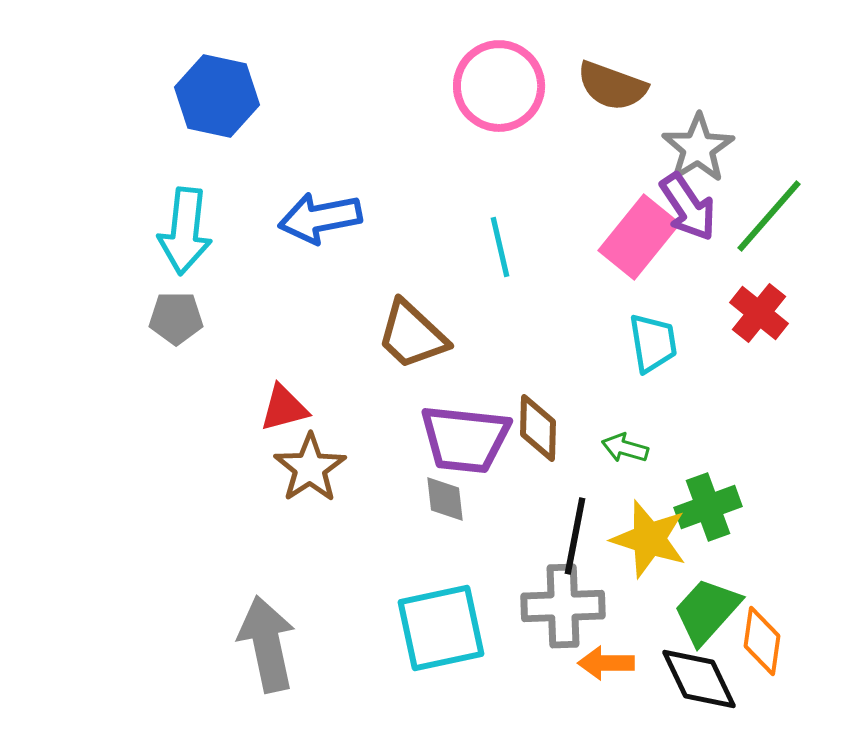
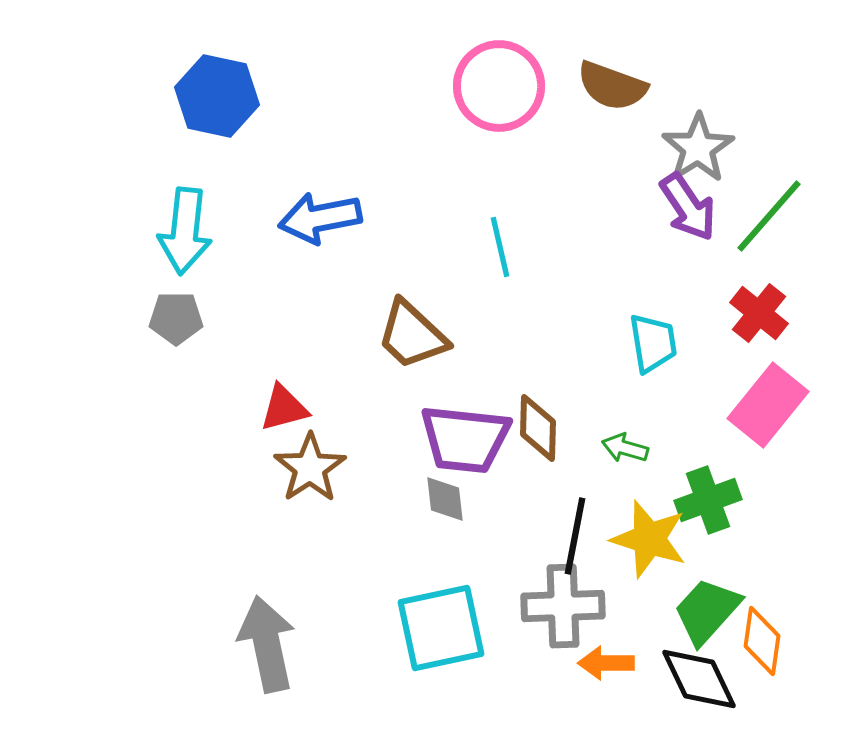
pink rectangle: moved 129 px right, 168 px down
green cross: moved 7 px up
